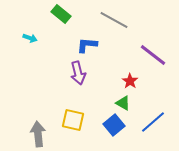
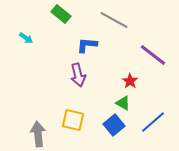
cyan arrow: moved 4 px left; rotated 16 degrees clockwise
purple arrow: moved 2 px down
